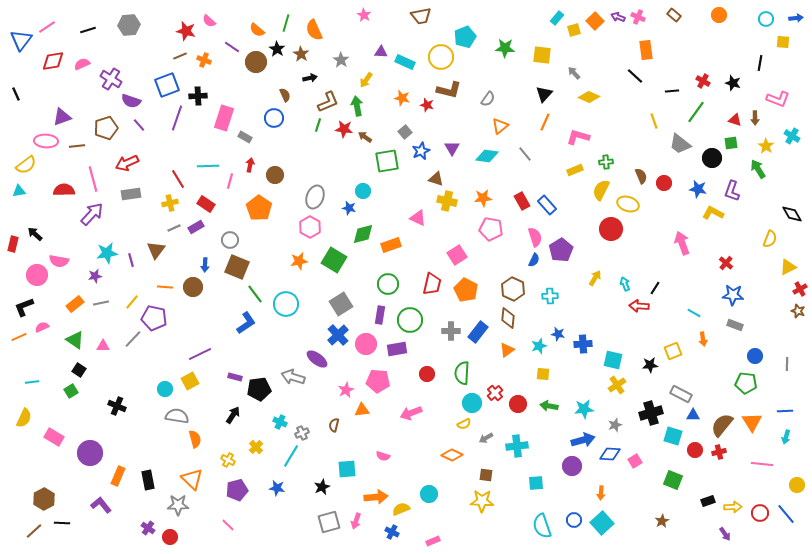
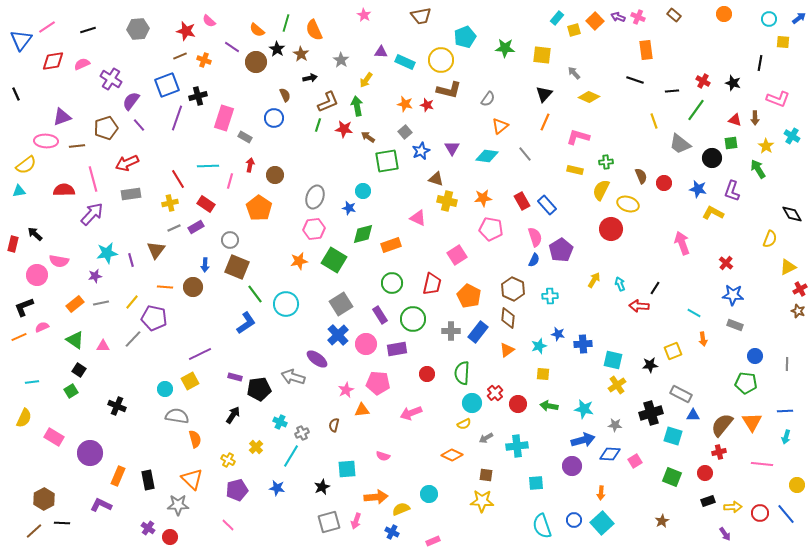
orange circle at (719, 15): moved 5 px right, 1 px up
blue arrow at (796, 18): moved 3 px right; rotated 32 degrees counterclockwise
cyan circle at (766, 19): moved 3 px right
gray hexagon at (129, 25): moved 9 px right, 4 px down
yellow circle at (441, 57): moved 3 px down
black line at (635, 76): moved 4 px down; rotated 24 degrees counterclockwise
black cross at (198, 96): rotated 12 degrees counterclockwise
orange star at (402, 98): moved 3 px right, 6 px down
purple semicircle at (131, 101): rotated 108 degrees clockwise
green line at (696, 112): moved 2 px up
brown arrow at (365, 137): moved 3 px right
yellow rectangle at (575, 170): rotated 35 degrees clockwise
pink hexagon at (310, 227): moved 4 px right, 2 px down; rotated 25 degrees clockwise
yellow arrow at (595, 278): moved 1 px left, 2 px down
green circle at (388, 284): moved 4 px right, 1 px up
cyan arrow at (625, 284): moved 5 px left
orange pentagon at (466, 290): moved 3 px right, 6 px down
purple rectangle at (380, 315): rotated 42 degrees counterclockwise
green circle at (410, 320): moved 3 px right, 1 px up
pink pentagon at (378, 381): moved 2 px down
cyan star at (584, 409): rotated 18 degrees clockwise
gray star at (615, 425): rotated 24 degrees clockwise
red circle at (695, 450): moved 10 px right, 23 px down
green square at (673, 480): moved 1 px left, 3 px up
purple L-shape at (101, 505): rotated 25 degrees counterclockwise
